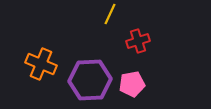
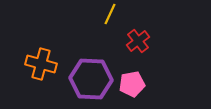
red cross: rotated 20 degrees counterclockwise
orange cross: rotated 8 degrees counterclockwise
purple hexagon: moved 1 px right, 1 px up; rotated 6 degrees clockwise
